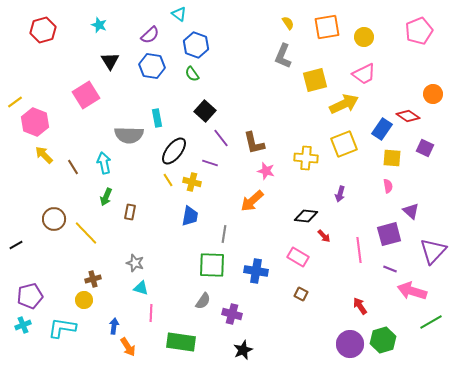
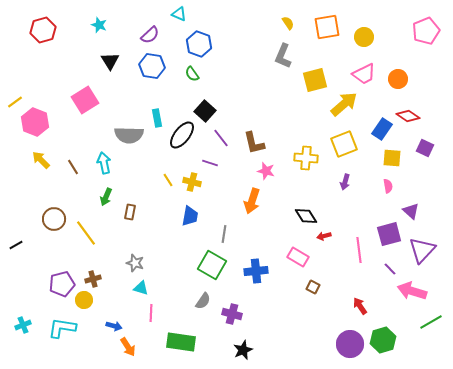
cyan triangle at (179, 14): rotated 14 degrees counterclockwise
pink pentagon at (419, 31): moved 7 px right
blue hexagon at (196, 45): moved 3 px right, 1 px up
orange circle at (433, 94): moved 35 px left, 15 px up
pink square at (86, 95): moved 1 px left, 5 px down
yellow arrow at (344, 104): rotated 16 degrees counterclockwise
black ellipse at (174, 151): moved 8 px right, 16 px up
yellow arrow at (44, 155): moved 3 px left, 5 px down
purple arrow at (340, 194): moved 5 px right, 12 px up
orange arrow at (252, 201): rotated 30 degrees counterclockwise
black diamond at (306, 216): rotated 50 degrees clockwise
yellow line at (86, 233): rotated 8 degrees clockwise
red arrow at (324, 236): rotated 120 degrees clockwise
purple triangle at (433, 251): moved 11 px left, 1 px up
green square at (212, 265): rotated 28 degrees clockwise
purple line at (390, 269): rotated 24 degrees clockwise
blue cross at (256, 271): rotated 15 degrees counterclockwise
brown square at (301, 294): moved 12 px right, 7 px up
purple pentagon at (30, 296): moved 32 px right, 12 px up
blue arrow at (114, 326): rotated 98 degrees clockwise
